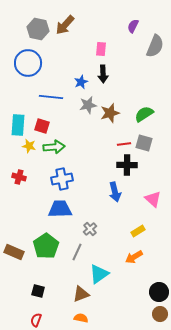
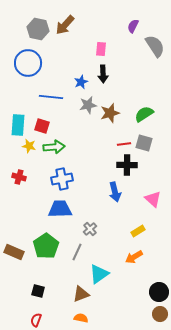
gray semicircle: rotated 55 degrees counterclockwise
